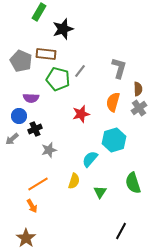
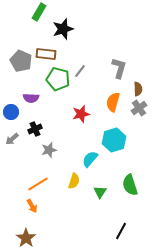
blue circle: moved 8 px left, 4 px up
green semicircle: moved 3 px left, 2 px down
